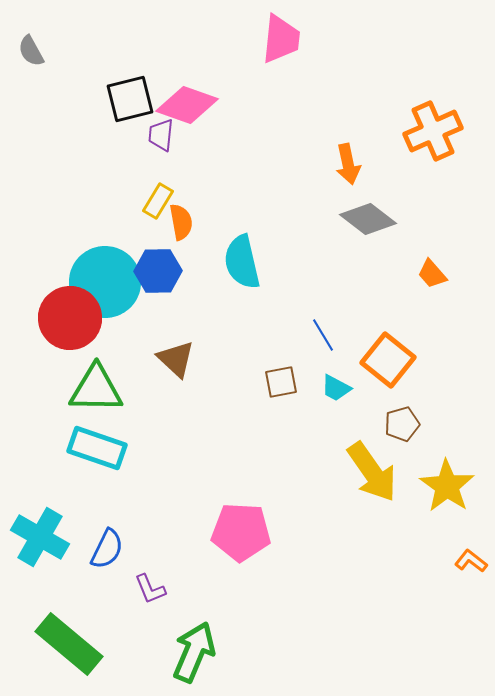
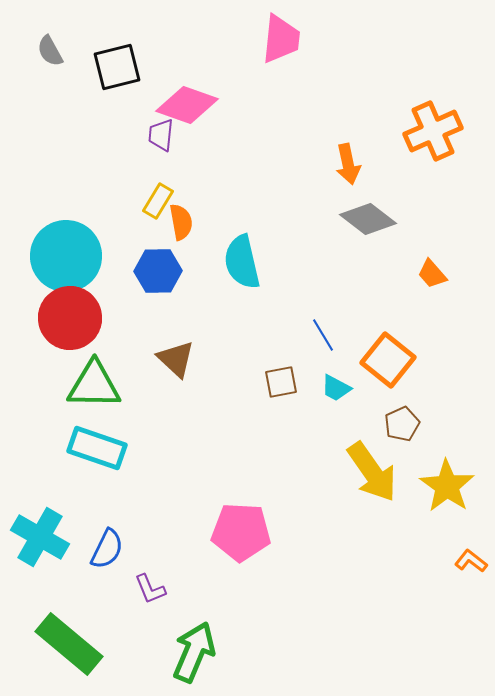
gray semicircle: moved 19 px right
black square: moved 13 px left, 32 px up
cyan circle: moved 39 px left, 26 px up
green triangle: moved 2 px left, 4 px up
brown pentagon: rotated 8 degrees counterclockwise
